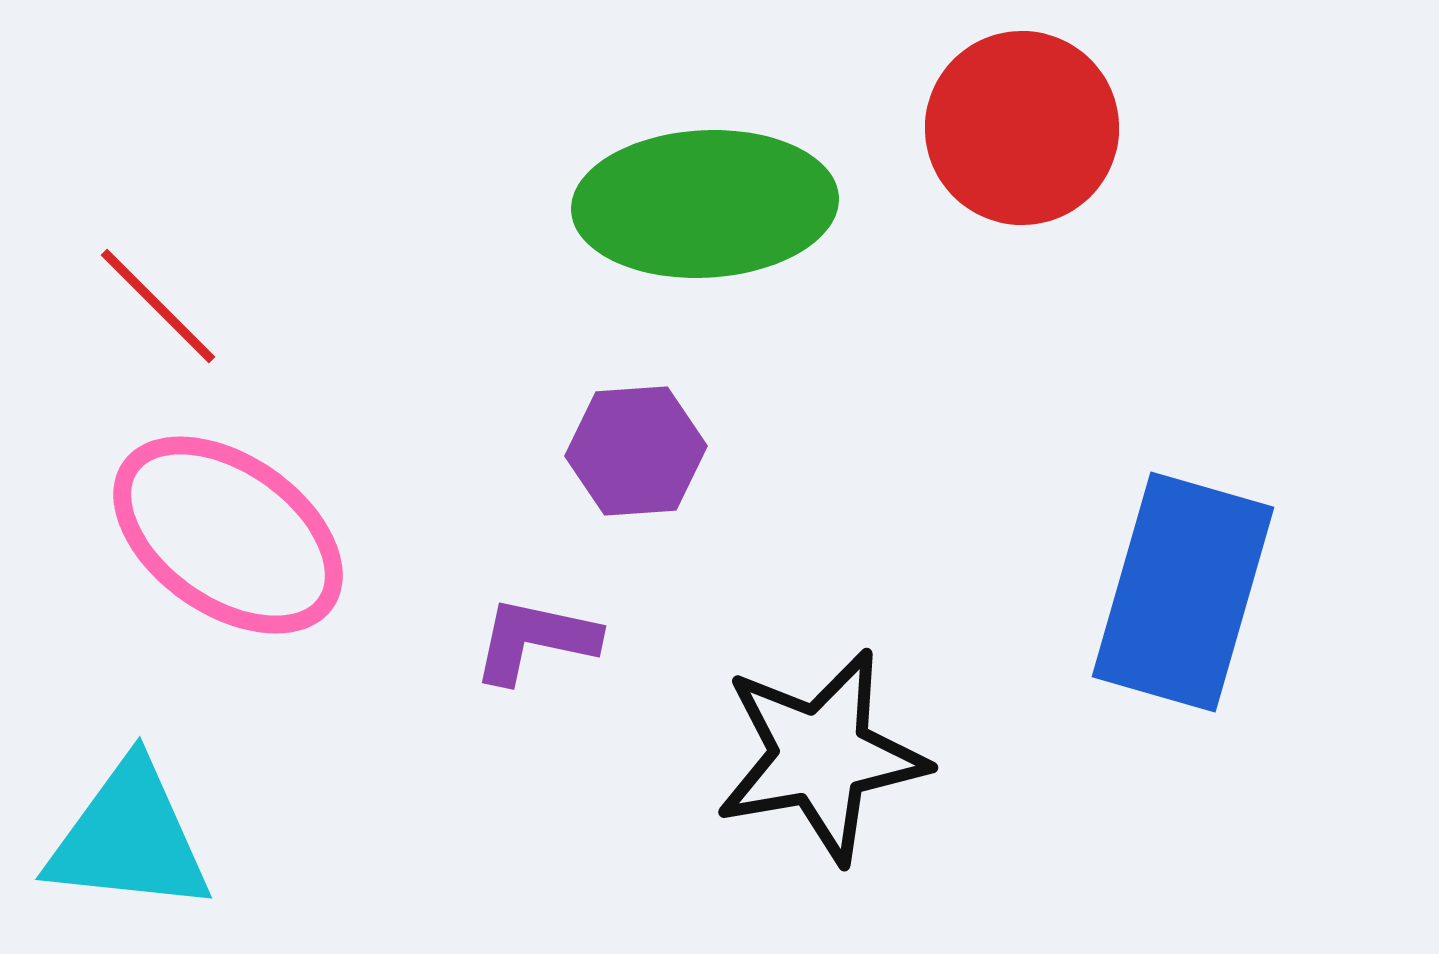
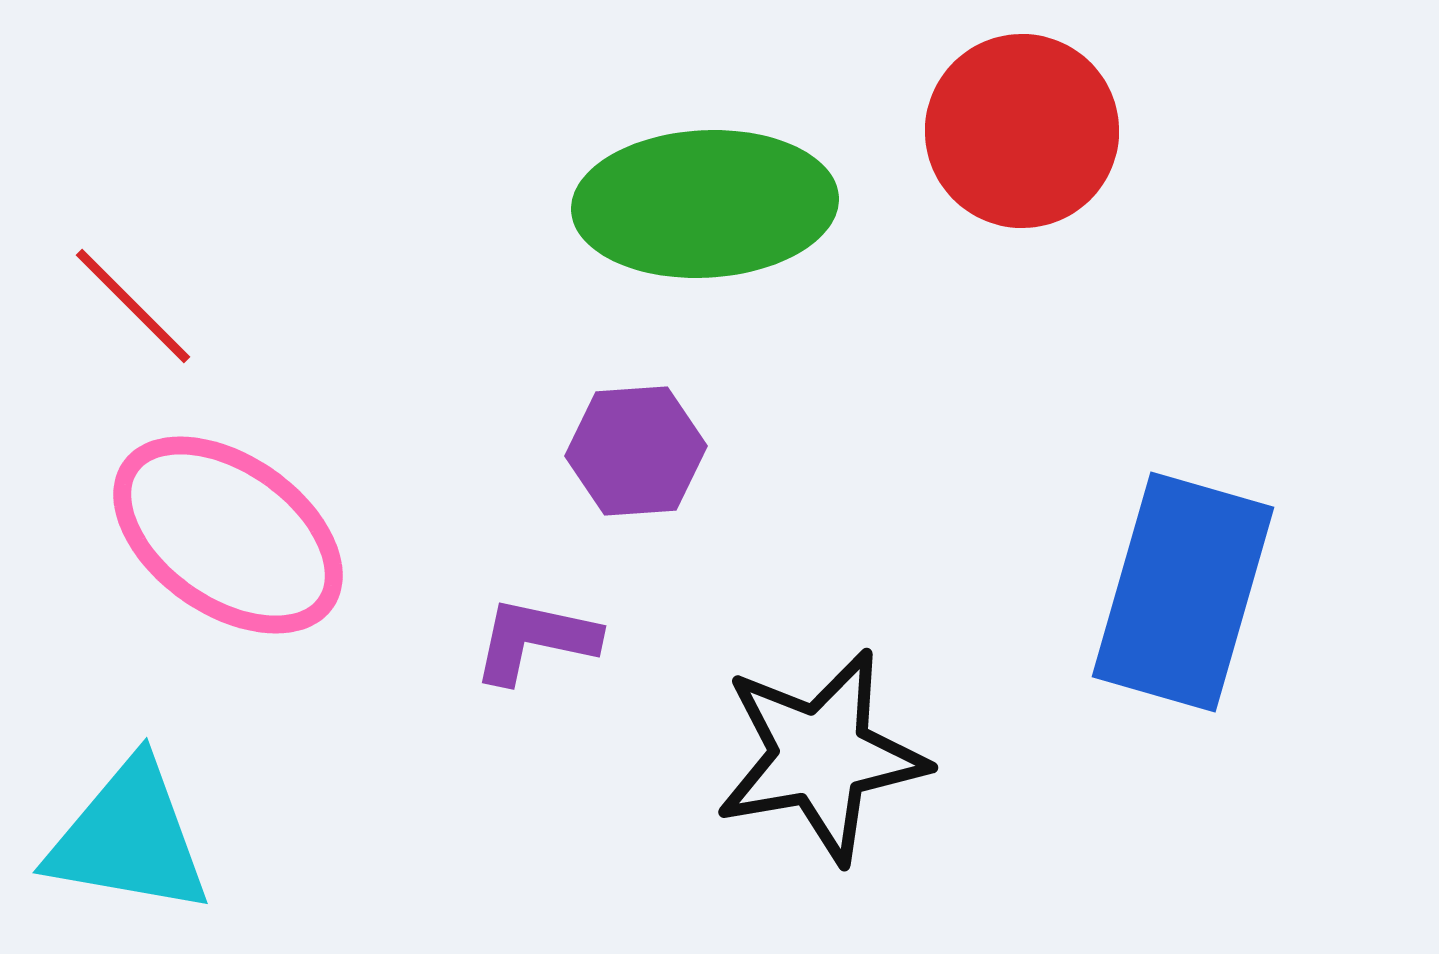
red circle: moved 3 px down
red line: moved 25 px left
cyan triangle: rotated 4 degrees clockwise
